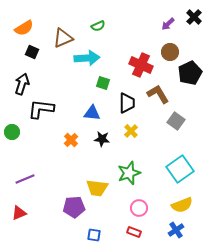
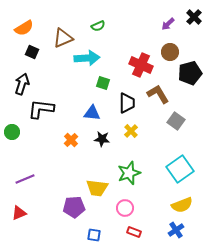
black pentagon: rotated 10 degrees clockwise
pink circle: moved 14 px left
